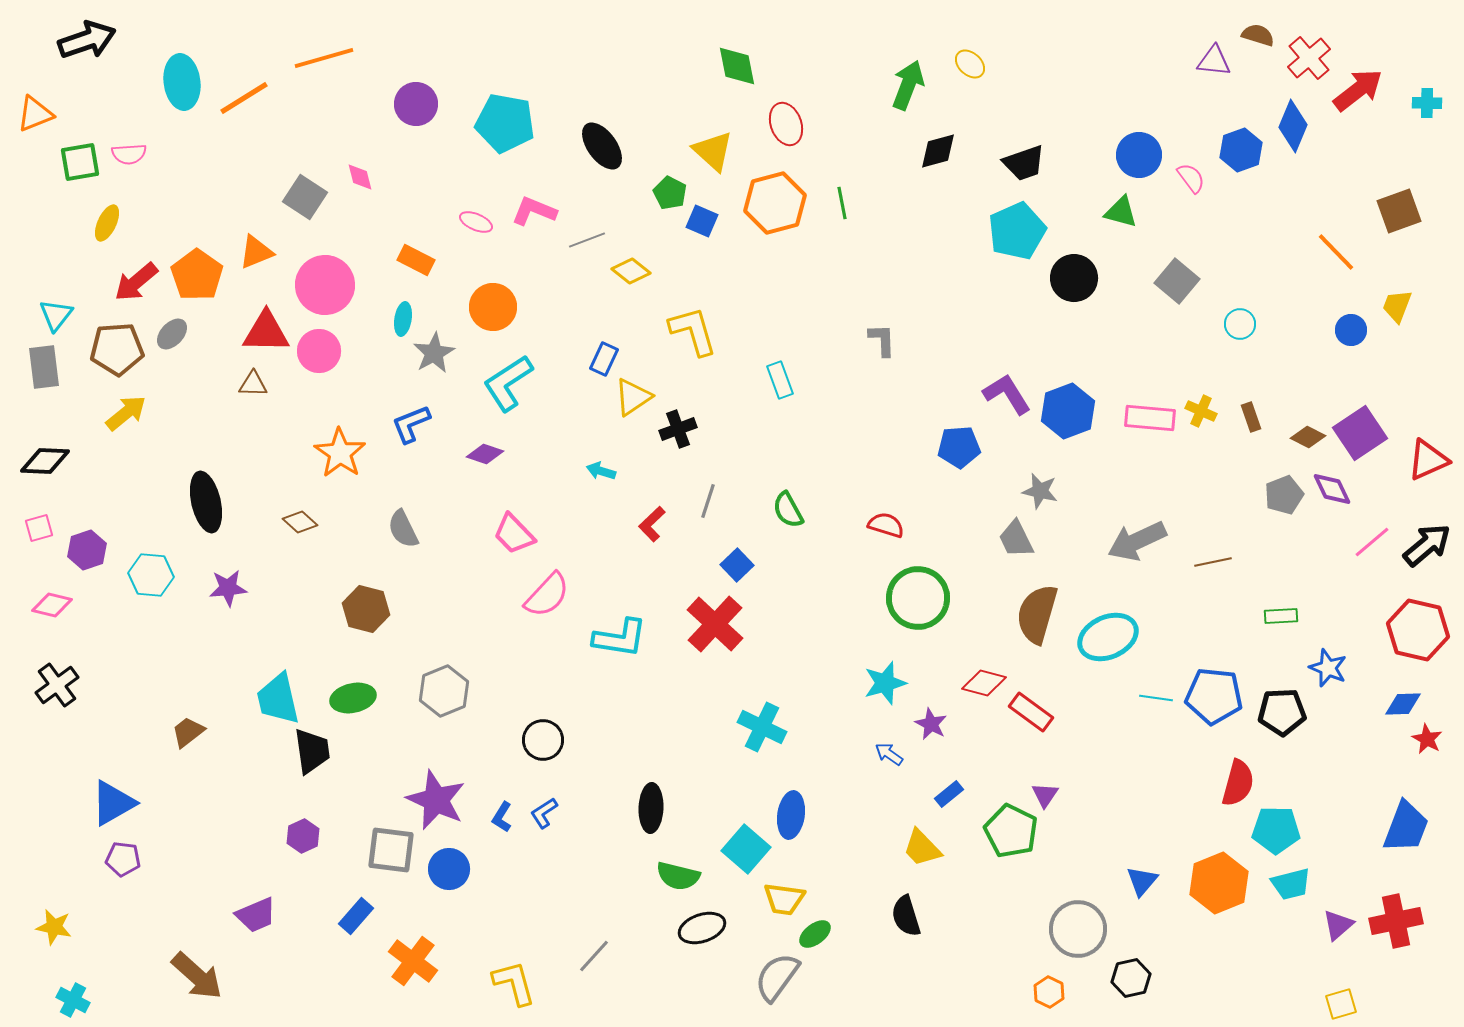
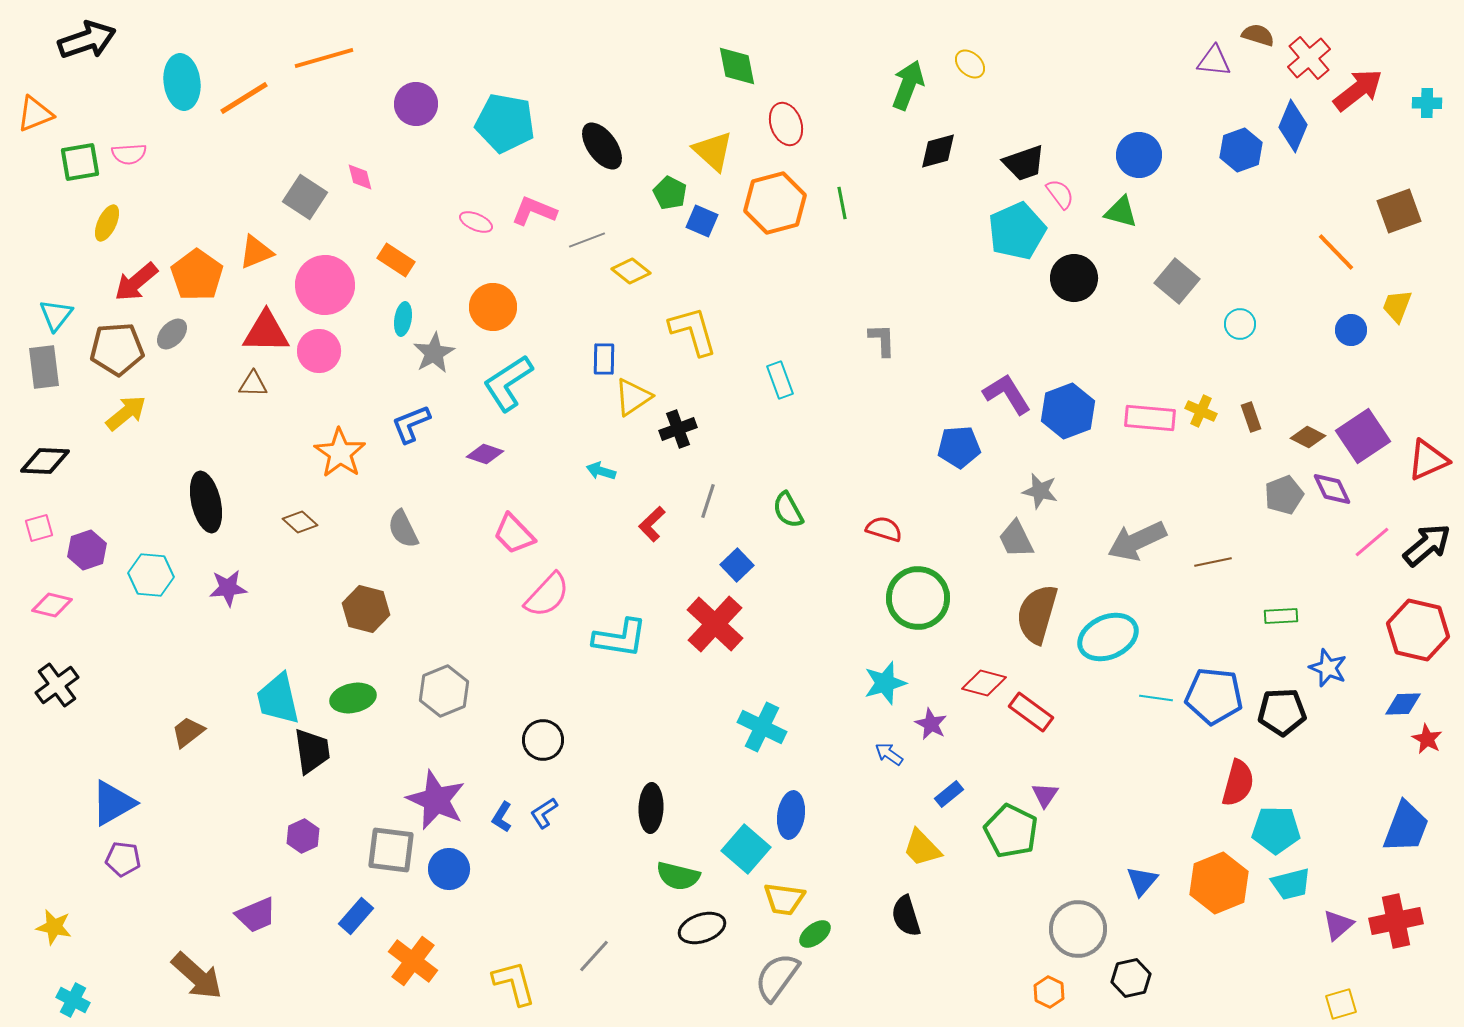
pink semicircle at (1191, 178): moved 131 px left, 16 px down
orange rectangle at (416, 260): moved 20 px left; rotated 6 degrees clockwise
blue rectangle at (604, 359): rotated 24 degrees counterclockwise
purple square at (1360, 433): moved 3 px right, 3 px down
red semicircle at (886, 525): moved 2 px left, 4 px down
